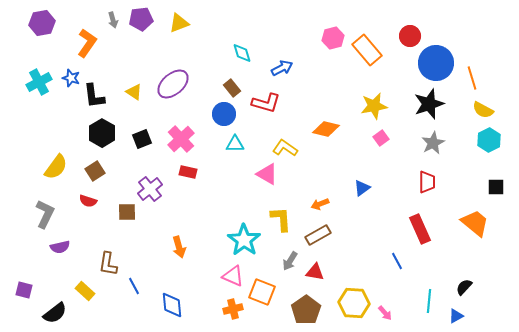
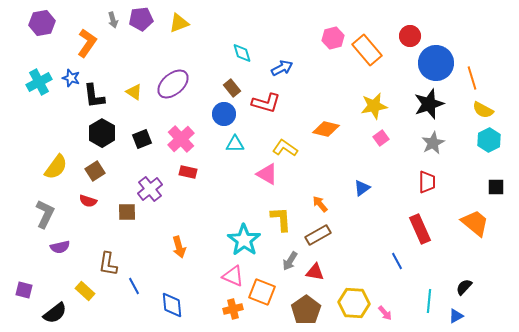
orange arrow at (320, 204): rotated 72 degrees clockwise
